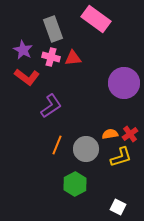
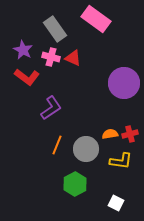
gray rectangle: moved 2 px right; rotated 15 degrees counterclockwise
red triangle: rotated 30 degrees clockwise
purple L-shape: moved 2 px down
red cross: rotated 21 degrees clockwise
yellow L-shape: moved 4 px down; rotated 25 degrees clockwise
white square: moved 2 px left, 4 px up
